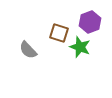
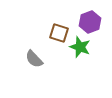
gray semicircle: moved 6 px right, 9 px down
